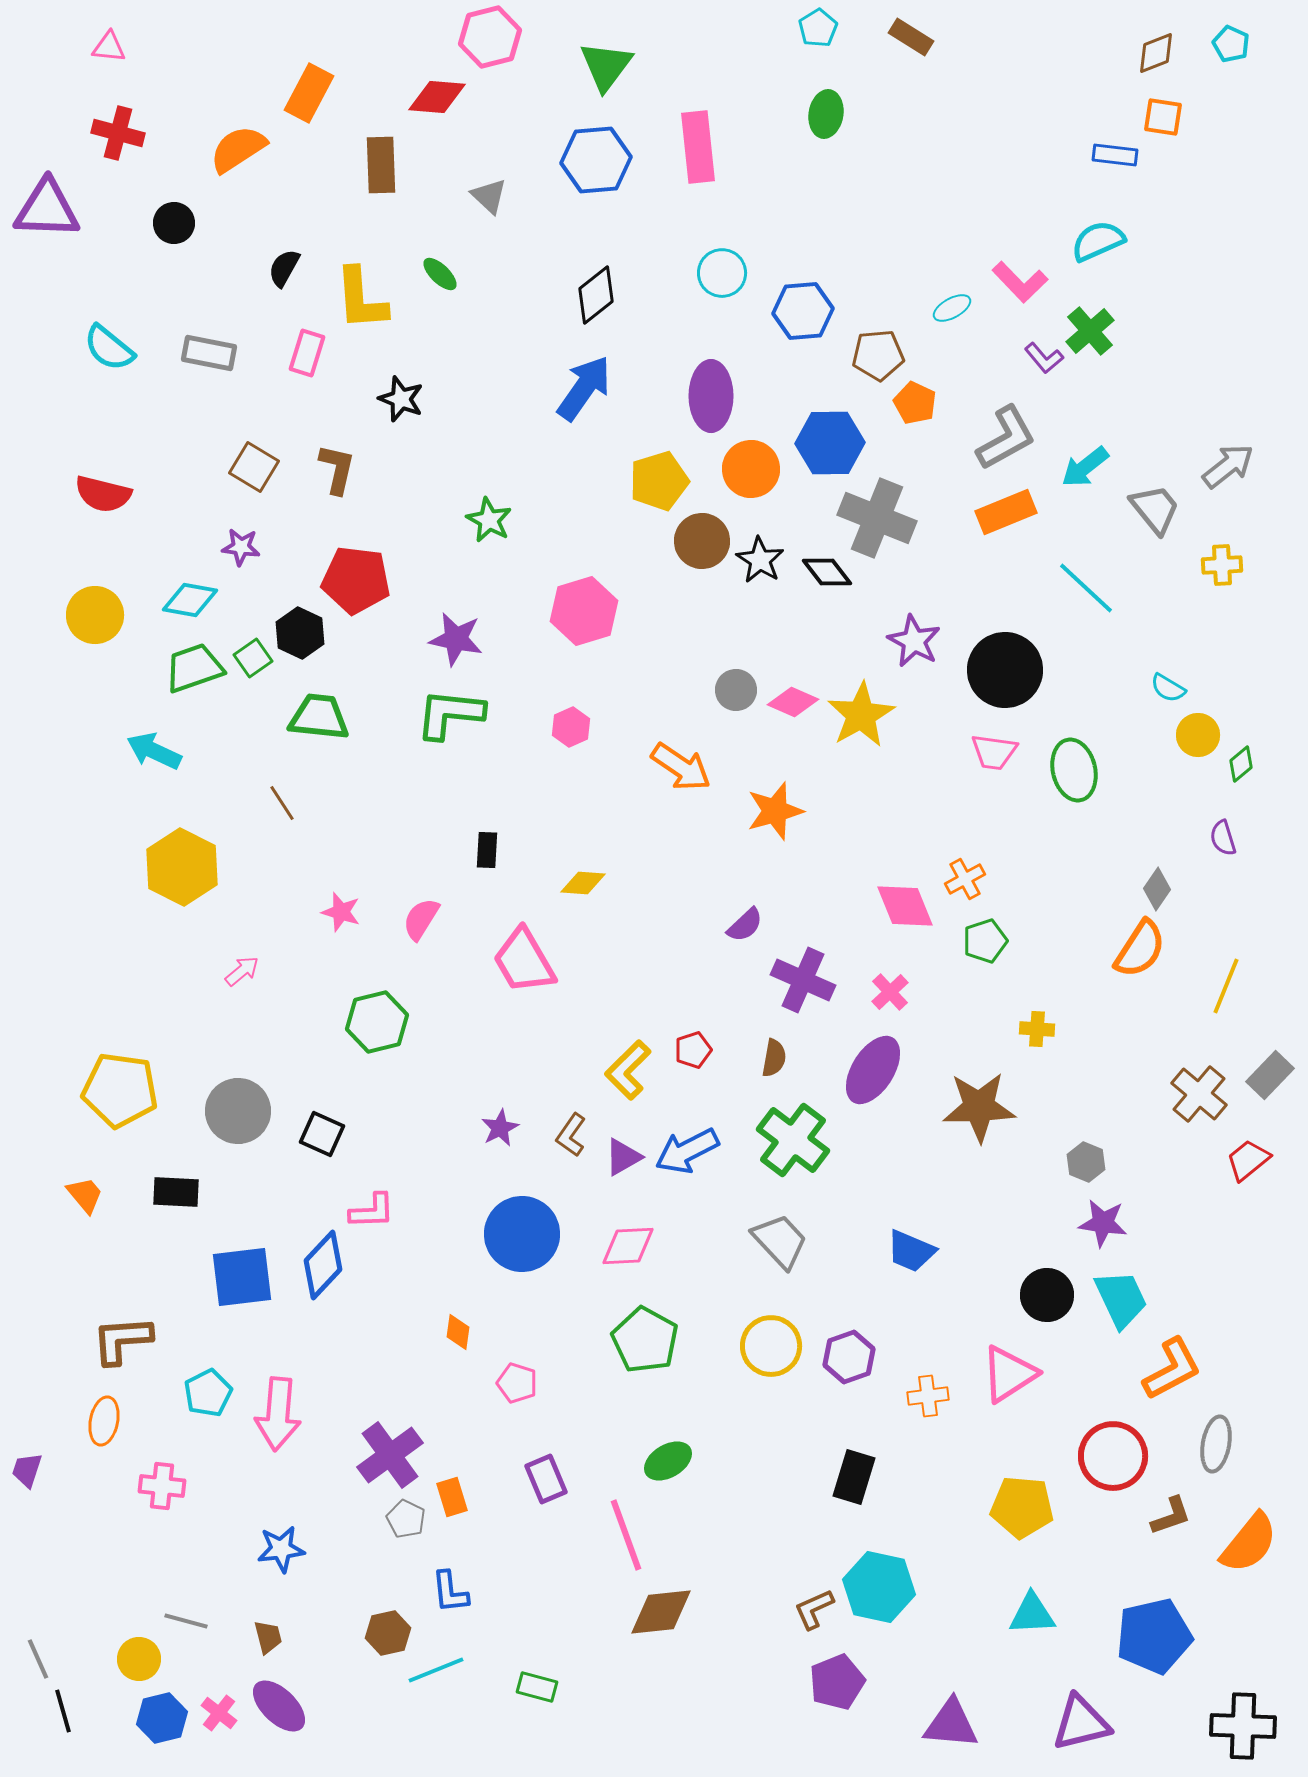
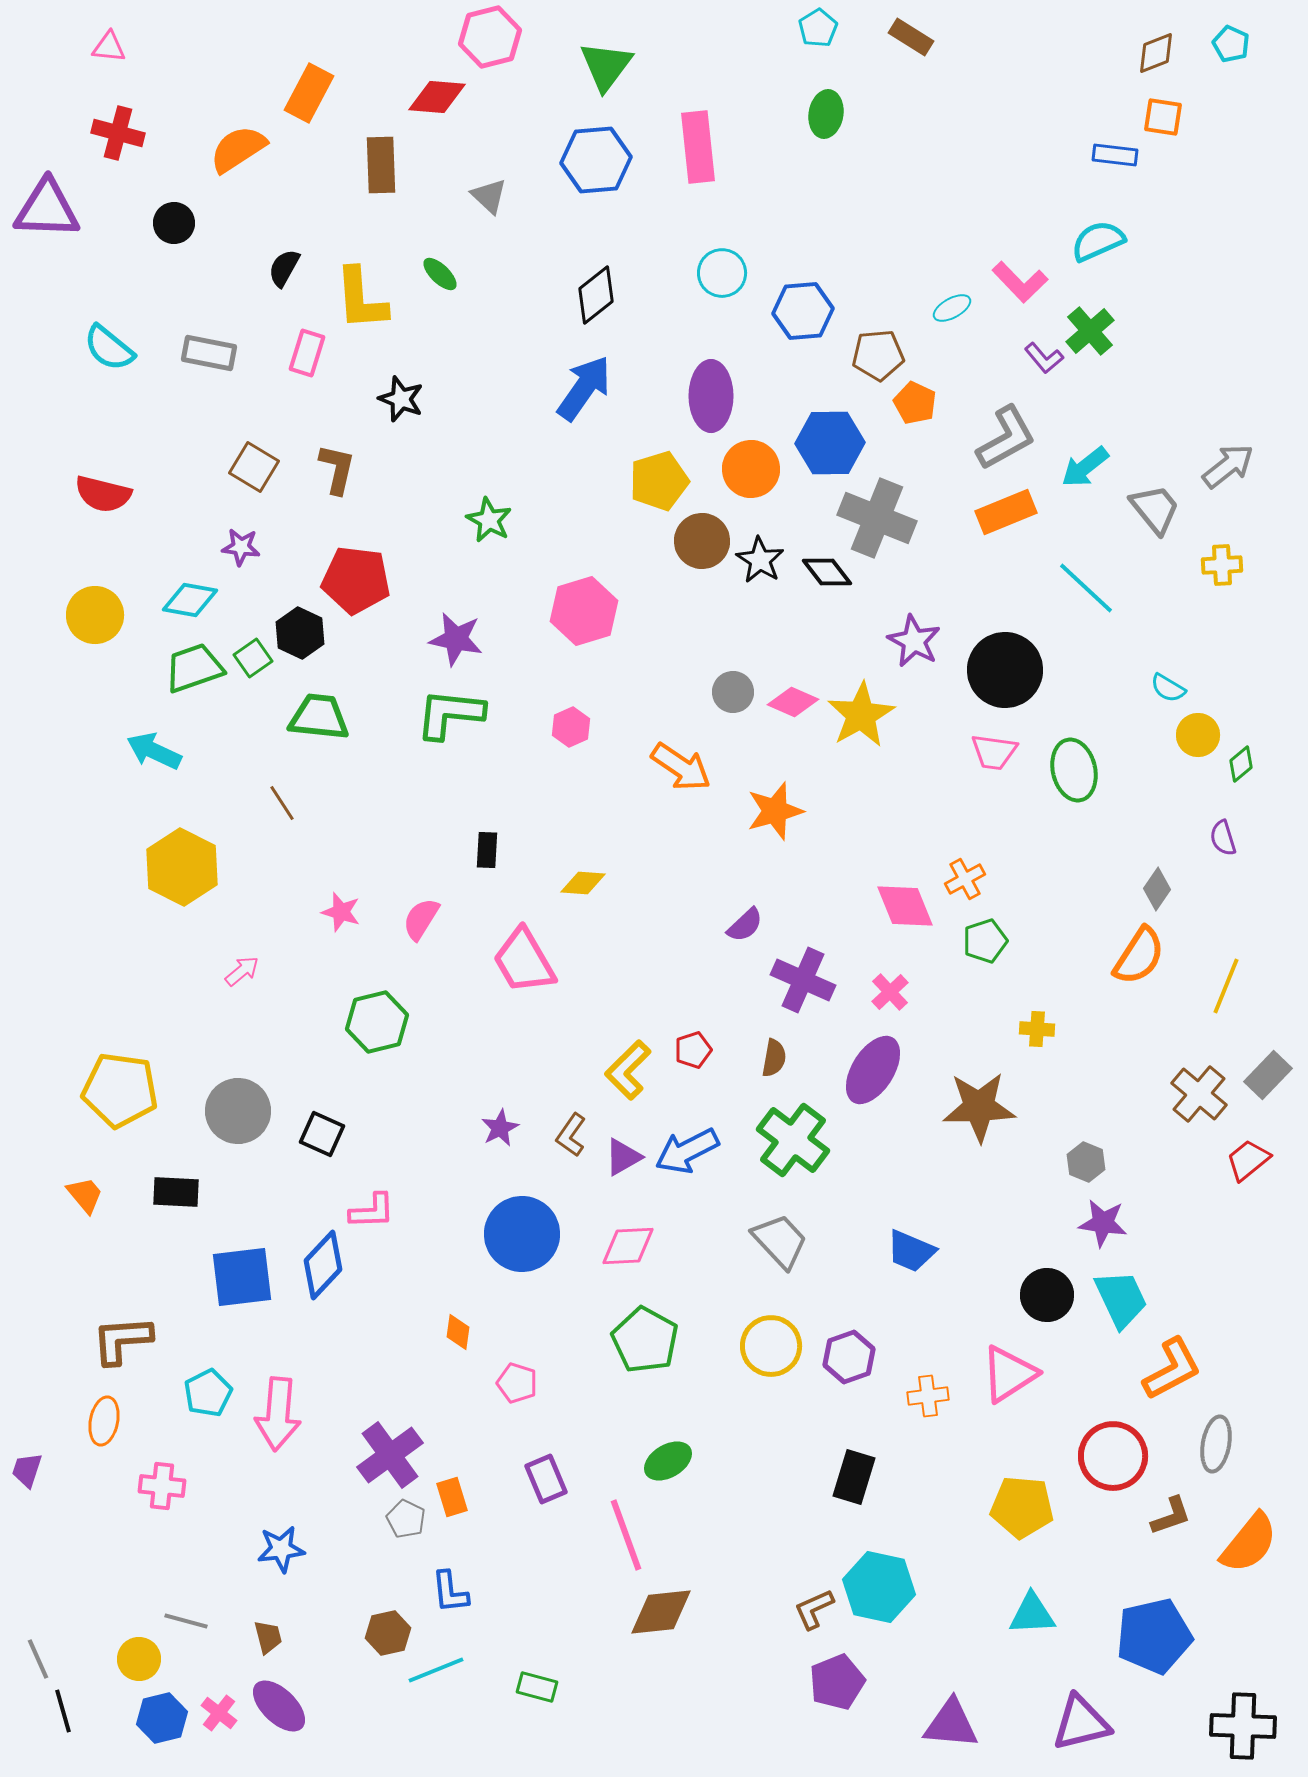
gray circle at (736, 690): moved 3 px left, 2 px down
orange semicircle at (1140, 949): moved 1 px left, 7 px down
gray rectangle at (1270, 1075): moved 2 px left
